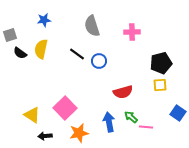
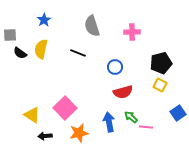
blue star: rotated 24 degrees counterclockwise
gray square: rotated 16 degrees clockwise
black line: moved 1 px right, 1 px up; rotated 14 degrees counterclockwise
blue circle: moved 16 px right, 6 px down
yellow square: rotated 32 degrees clockwise
blue square: rotated 21 degrees clockwise
